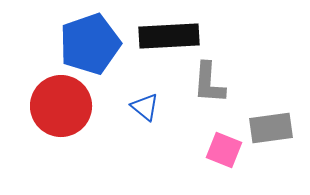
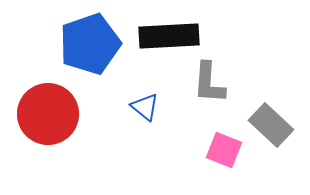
red circle: moved 13 px left, 8 px down
gray rectangle: moved 3 px up; rotated 51 degrees clockwise
